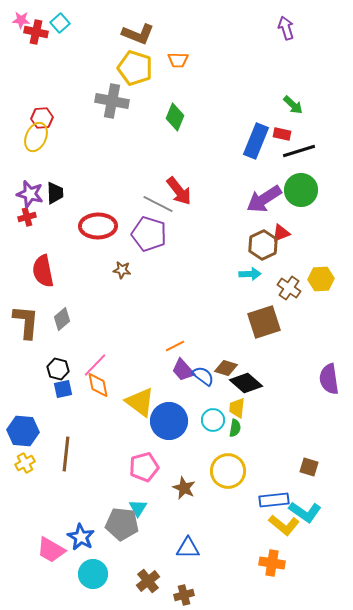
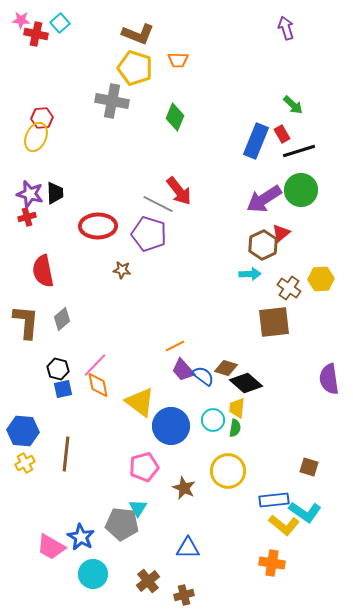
red cross at (36, 32): moved 2 px down
red rectangle at (282, 134): rotated 48 degrees clockwise
red triangle at (281, 233): rotated 18 degrees counterclockwise
brown square at (264, 322): moved 10 px right; rotated 12 degrees clockwise
blue circle at (169, 421): moved 2 px right, 5 px down
pink trapezoid at (51, 550): moved 3 px up
